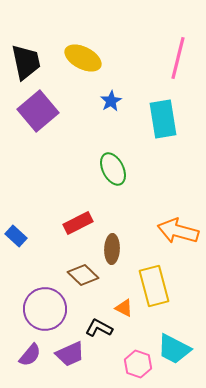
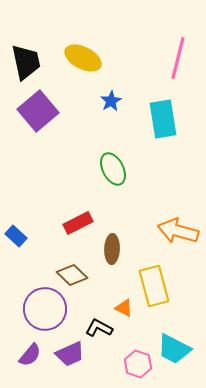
brown diamond: moved 11 px left
